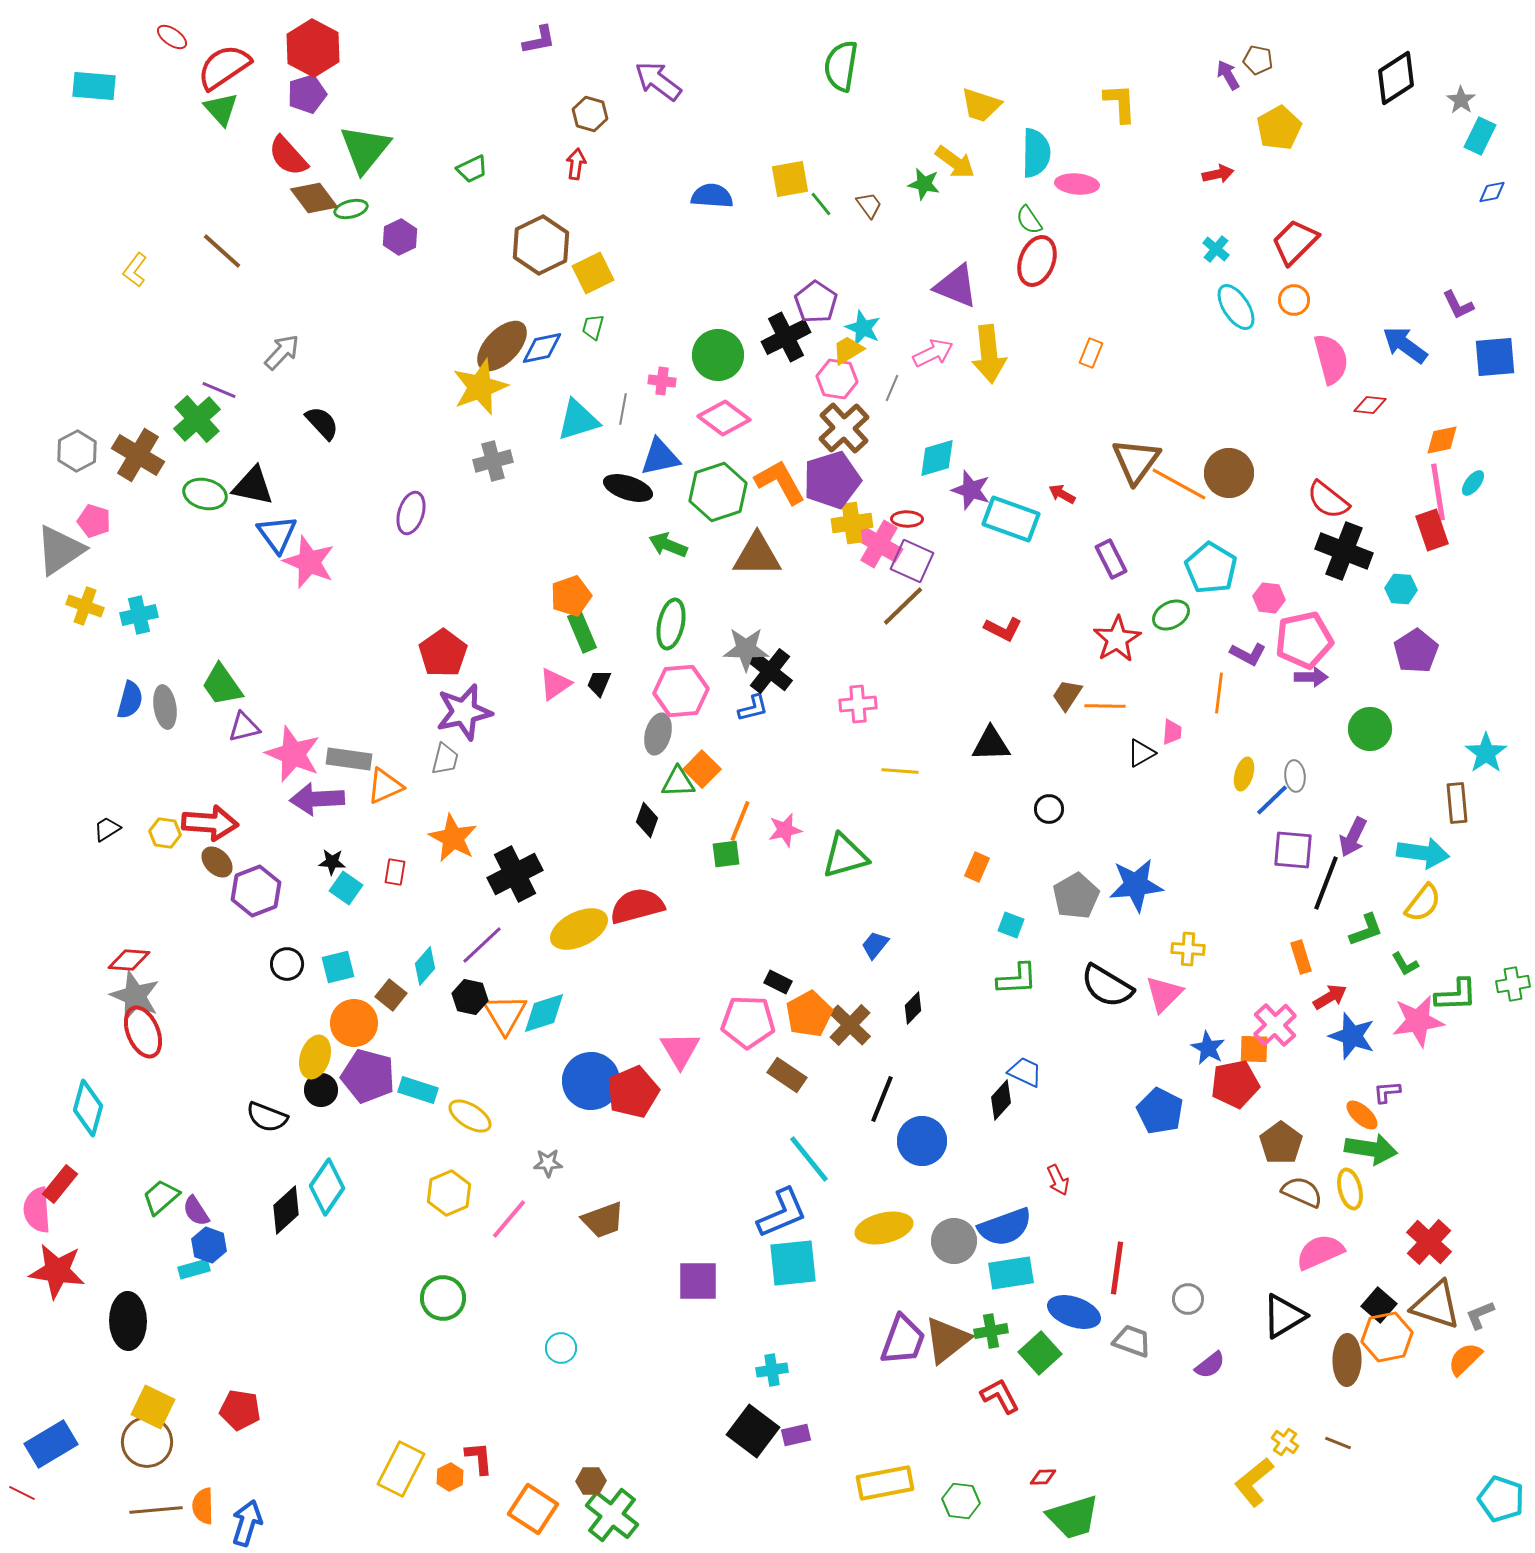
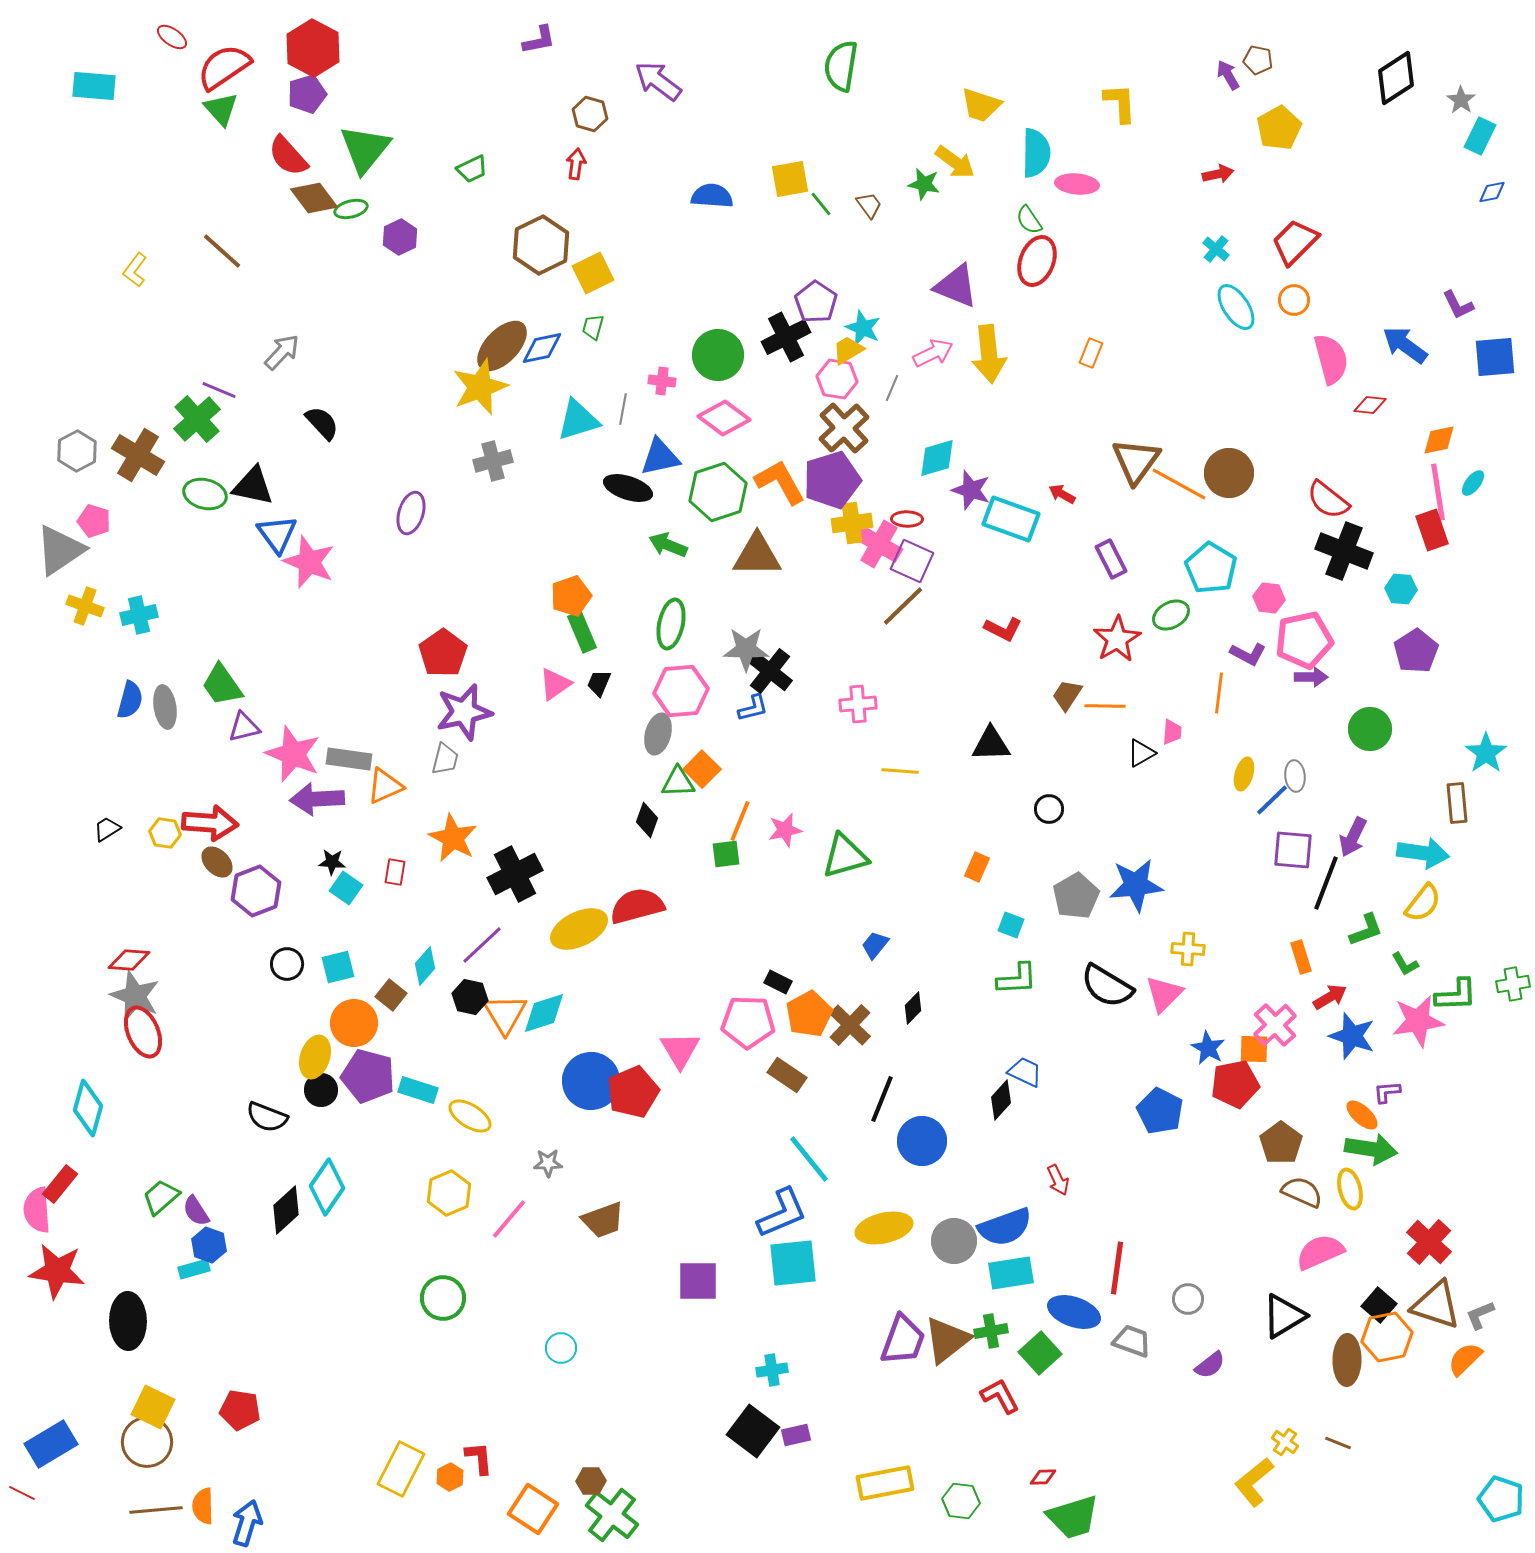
orange diamond at (1442, 440): moved 3 px left
